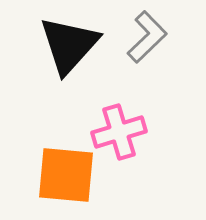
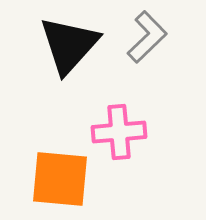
pink cross: rotated 12 degrees clockwise
orange square: moved 6 px left, 4 px down
